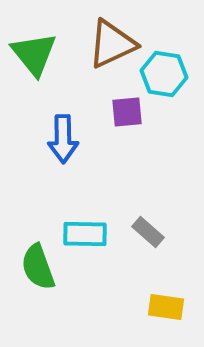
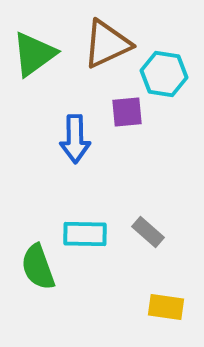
brown triangle: moved 5 px left
green triangle: rotated 33 degrees clockwise
blue arrow: moved 12 px right
